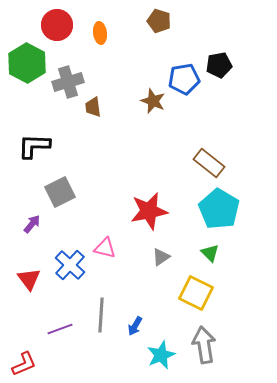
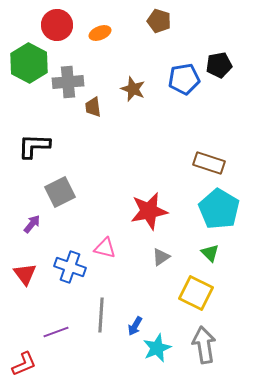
orange ellipse: rotated 75 degrees clockwise
green hexagon: moved 2 px right
gray cross: rotated 12 degrees clockwise
brown star: moved 20 px left, 12 px up
brown rectangle: rotated 20 degrees counterclockwise
blue cross: moved 2 px down; rotated 24 degrees counterclockwise
red triangle: moved 4 px left, 5 px up
purple line: moved 4 px left, 3 px down
cyan star: moved 4 px left, 7 px up
